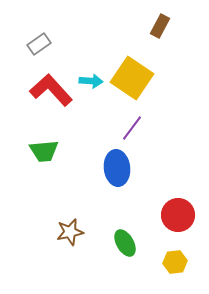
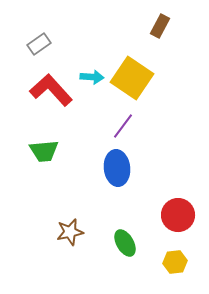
cyan arrow: moved 1 px right, 4 px up
purple line: moved 9 px left, 2 px up
